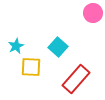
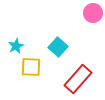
red rectangle: moved 2 px right
